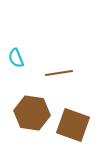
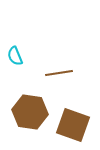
cyan semicircle: moved 1 px left, 2 px up
brown hexagon: moved 2 px left, 1 px up
